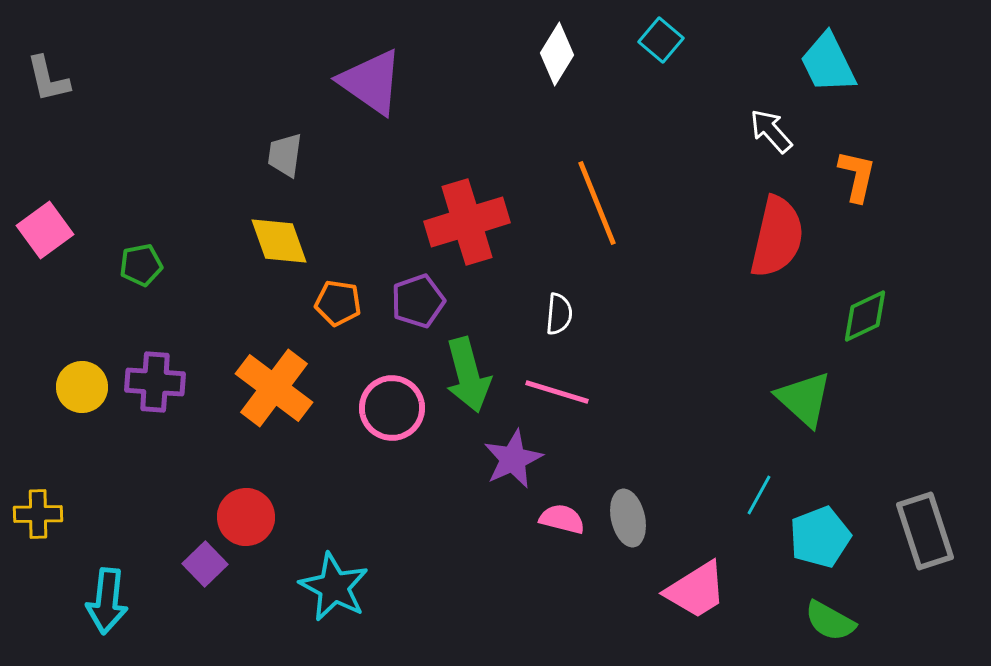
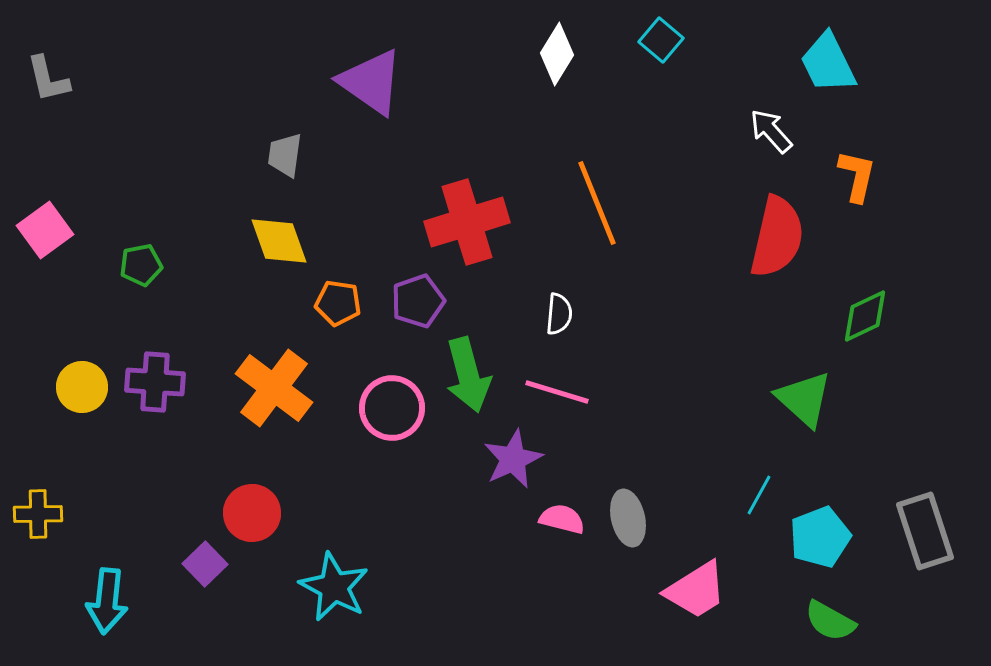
red circle: moved 6 px right, 4 px up
